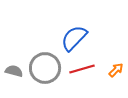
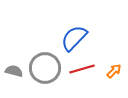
orange arrow: moved 2 px left, 1 px down
